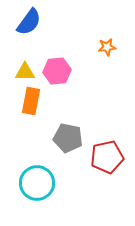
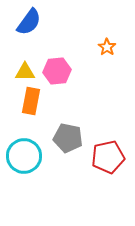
orange star: rotated 30 degrees counterclockwise
red pentagon: moved 1 px right
cyan circle: moved 13 px left, 27 px up
